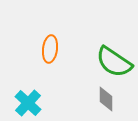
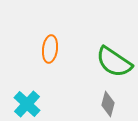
gray diamond: moved 2 px right, 5 px down; rotated 15 degrees clockwise
cyan cross: moved 1 px left, 1 px down
